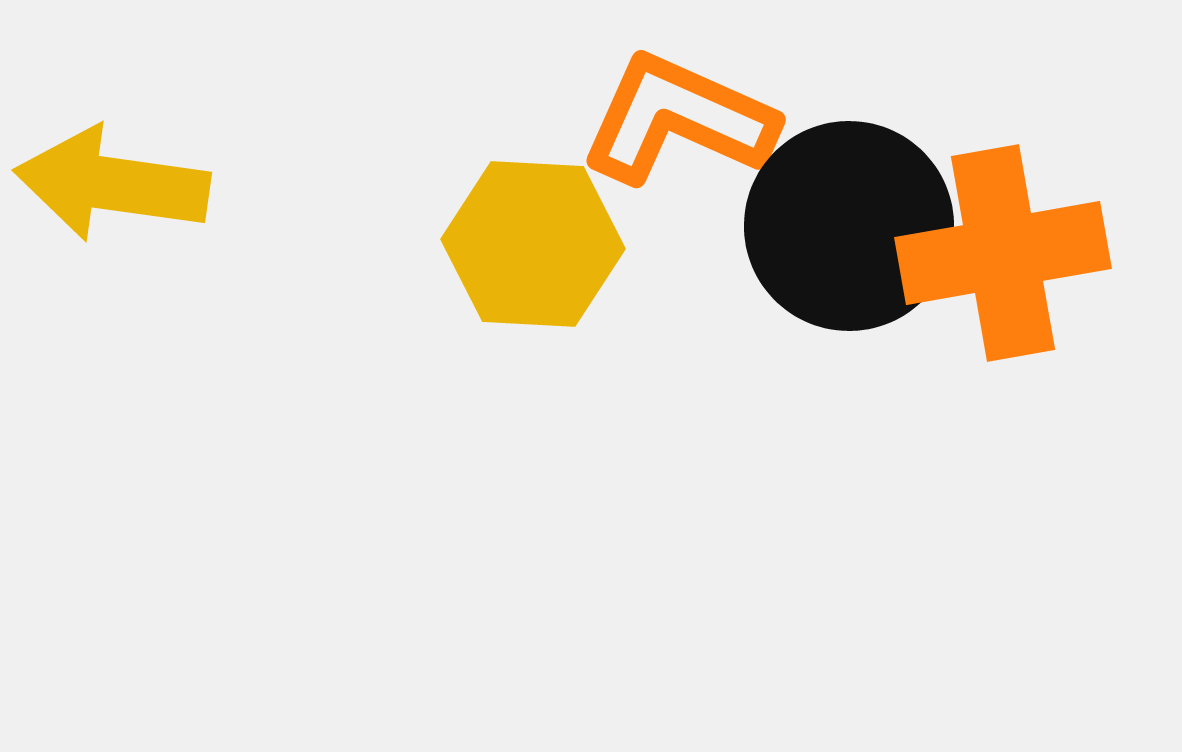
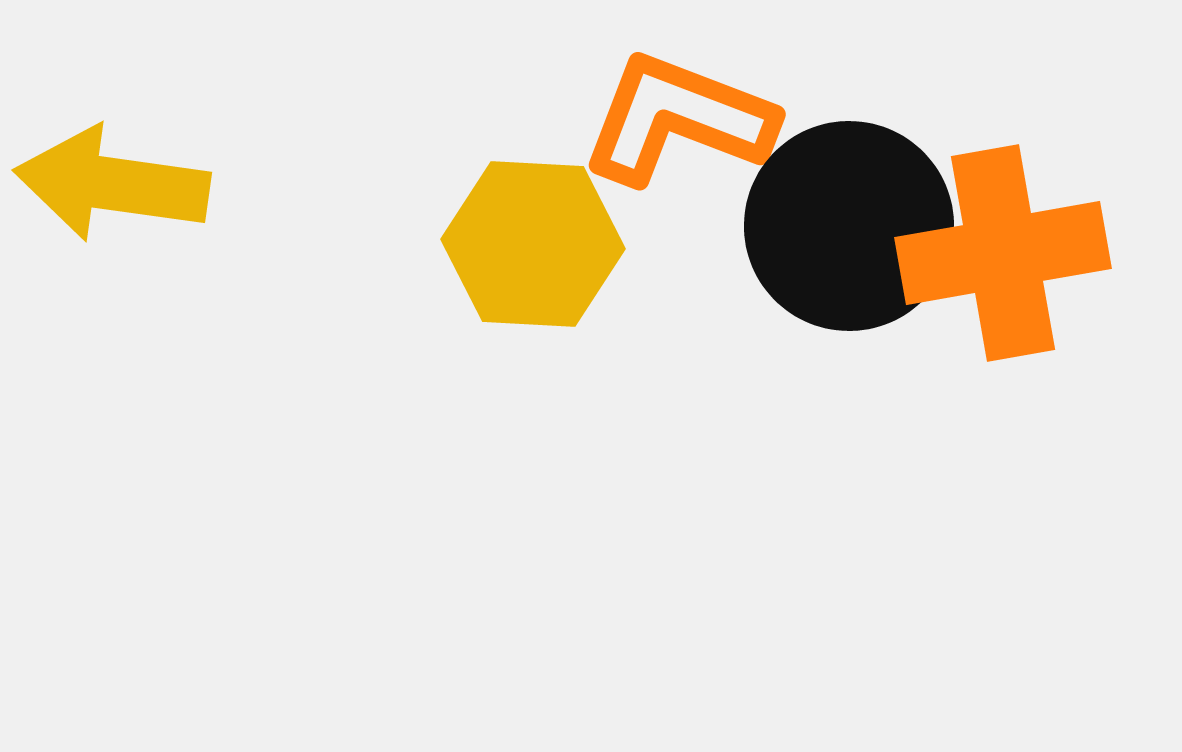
orange L-shape: rotated 3 degrees counterclockwise
